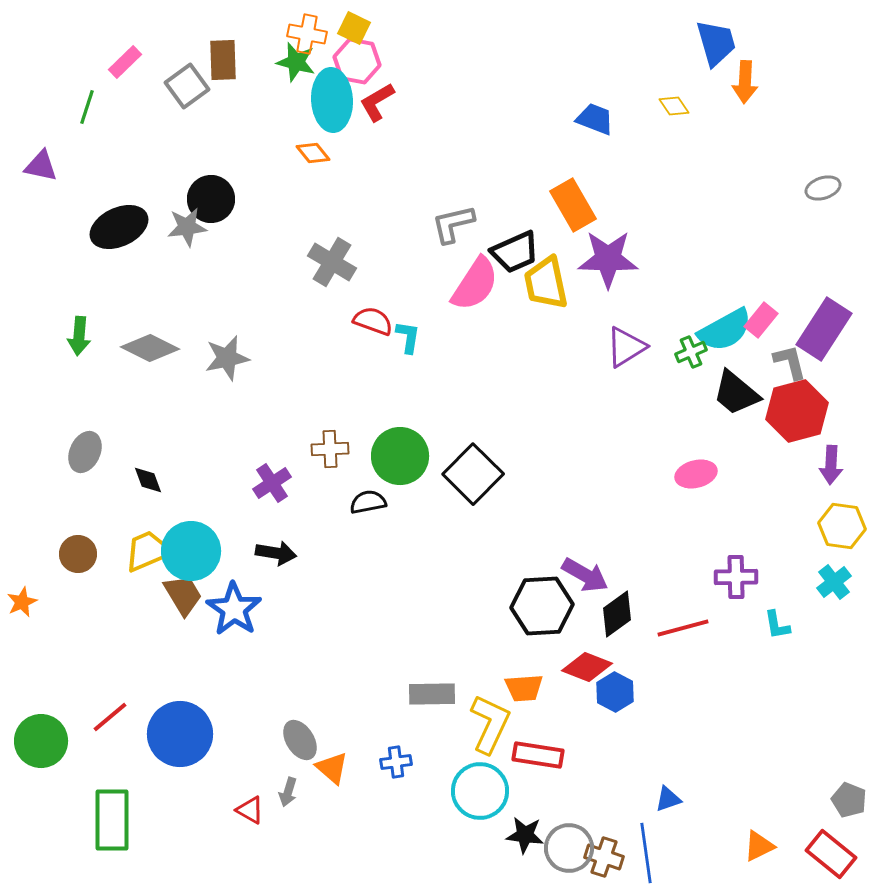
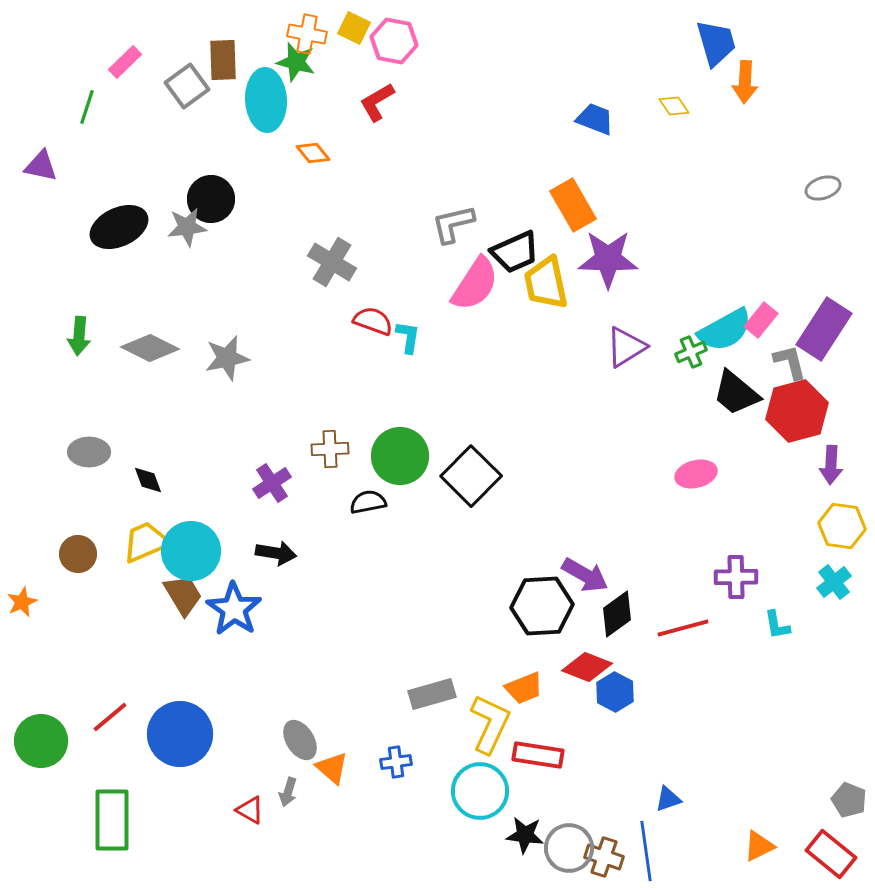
pink hexagon at (357, 61): moved 37 px right, 20 px up
cyan ellipse at (332, 100): moved 66 px left
gray ellipse at (85, 452): moved 4 px right; rotated 66 degrees clockwise
black square at (473, 474): moved 2 px left, 2 px down
yellow trapezoid at (148, 551): moved 2 px left, 9 px up
orange trapezoid at (524, 688): rotated 18 degrees counterclockwise
gray rectangle at (432, 694): rotated 15 degrees counterclockwise
blue line at (646, 853): moved 2 px up
